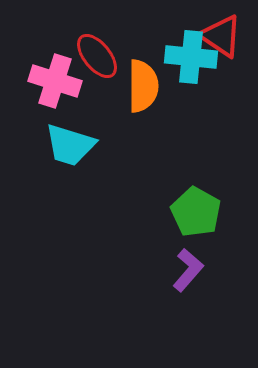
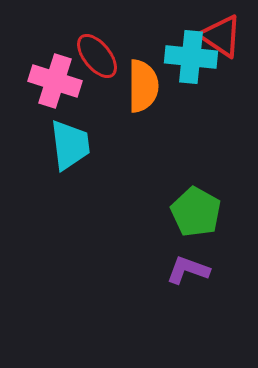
cyan trapezoid: rotated 114 degrees counterclockwise
purple L-shape: rotated 111 degrees counterclockwise
